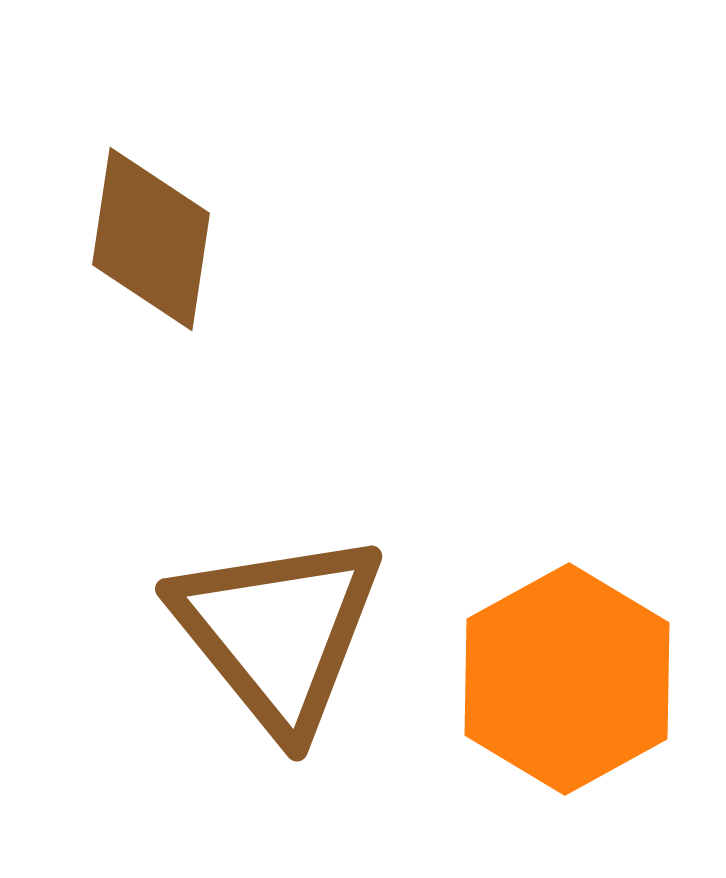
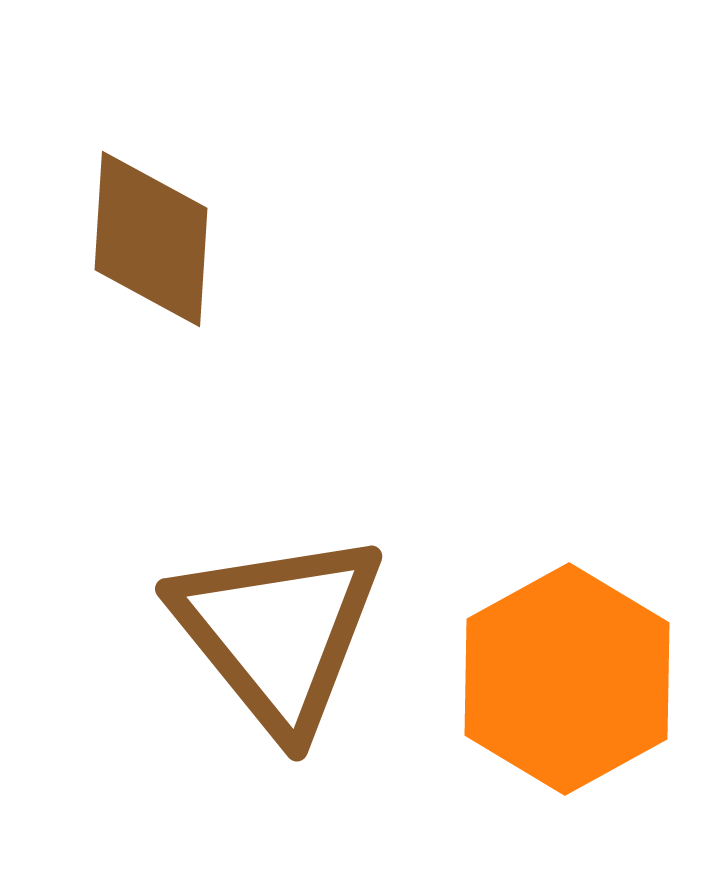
brown diamond: rotated 5 degrees counterclockwise
